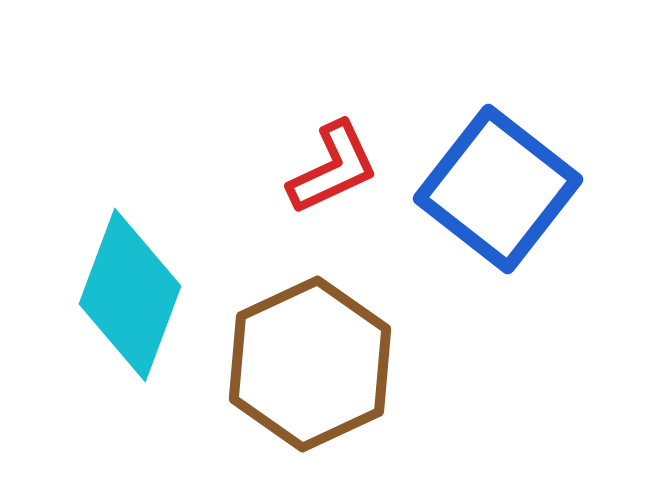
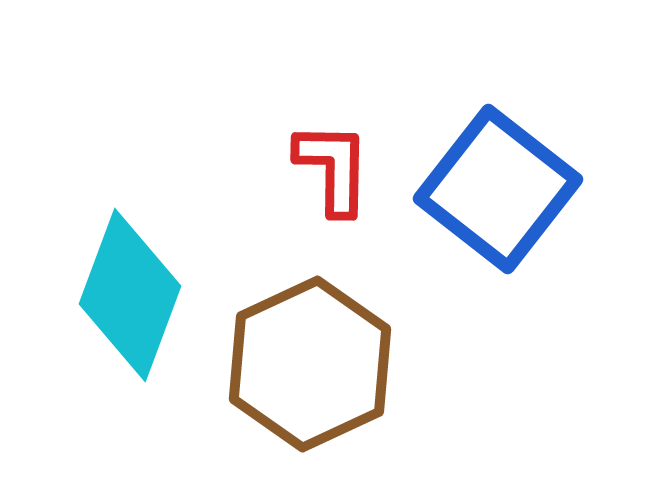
red L-shape: rotated 64 degrees counterclockwise
